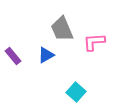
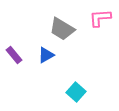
gray trapezoid: rotated 36 degrees counterclockwise
pink L-shape: moved 6 px right, 24 px up
purple rectangle: moved 1 px right, 1 px up
